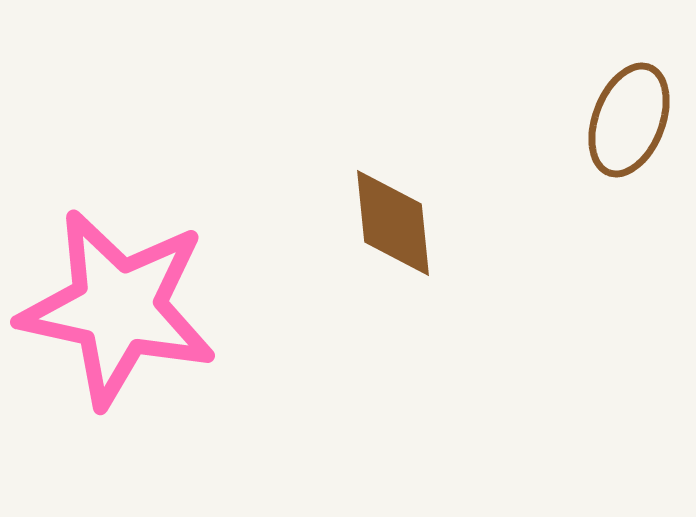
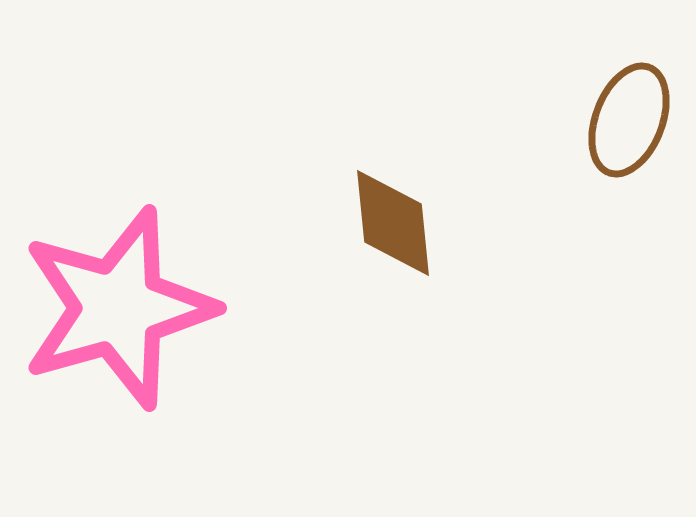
pink star: rotated 28 degrees counterclockwise
